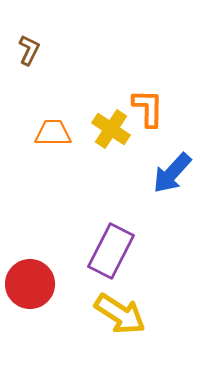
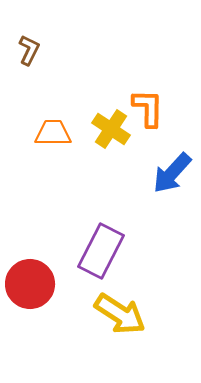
purple rectangle: moved 10 px left
